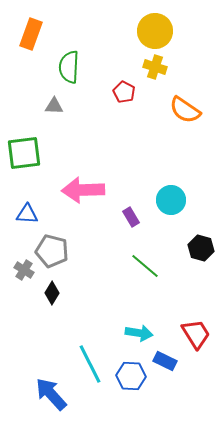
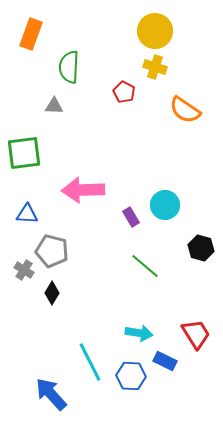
cyan circle: moved 6 px left, 5 px down
cyan line: moved 2 px up
